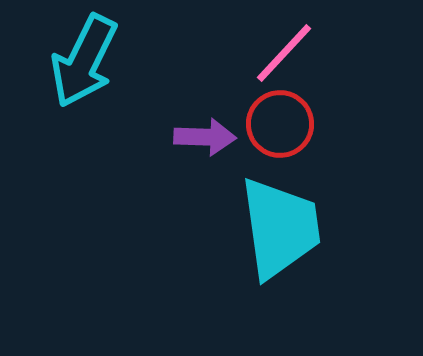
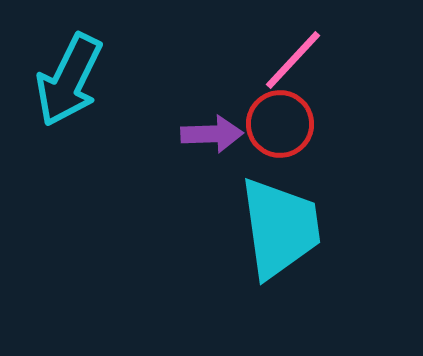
pink line: moved 9 px right, 7 px down
cyan arrow: moved 15 px left, 19 px down
purple arrow: moved 7 px right, 3 px up; rotated 4 degrees counterclockwise
